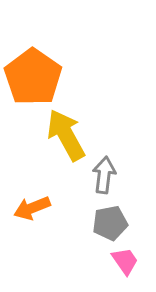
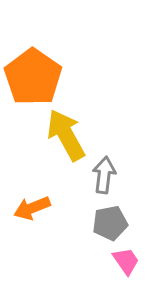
pink trapezoid: moved 1 px right
